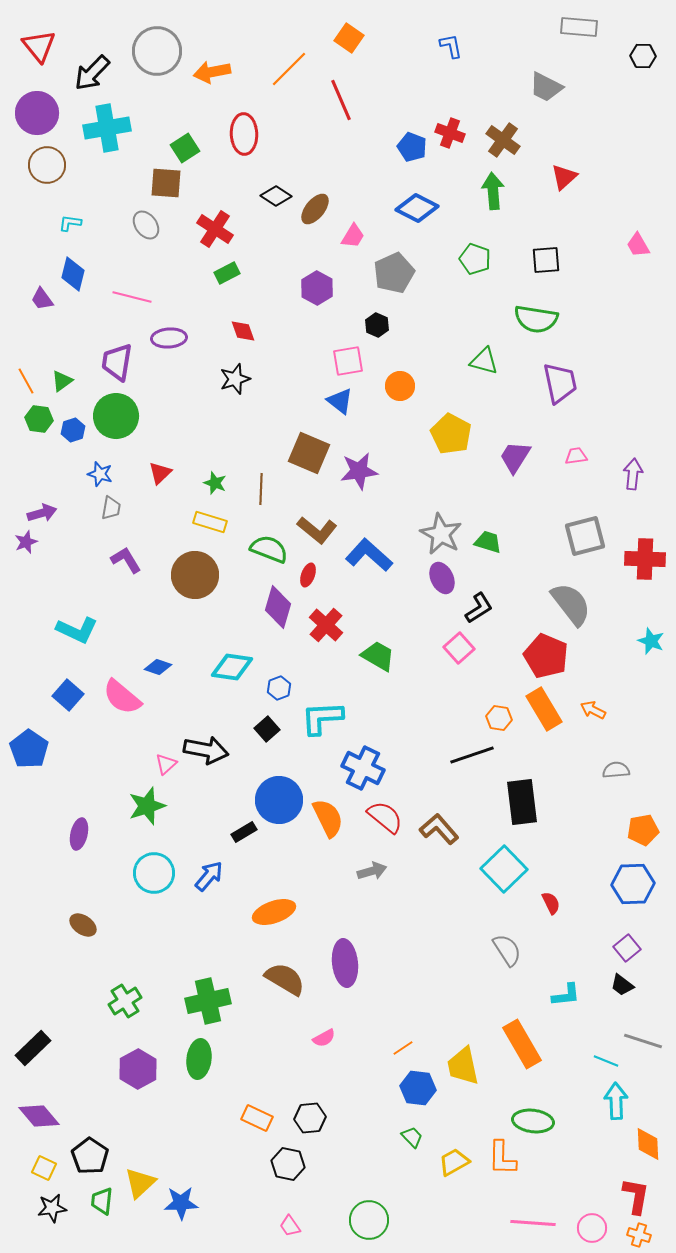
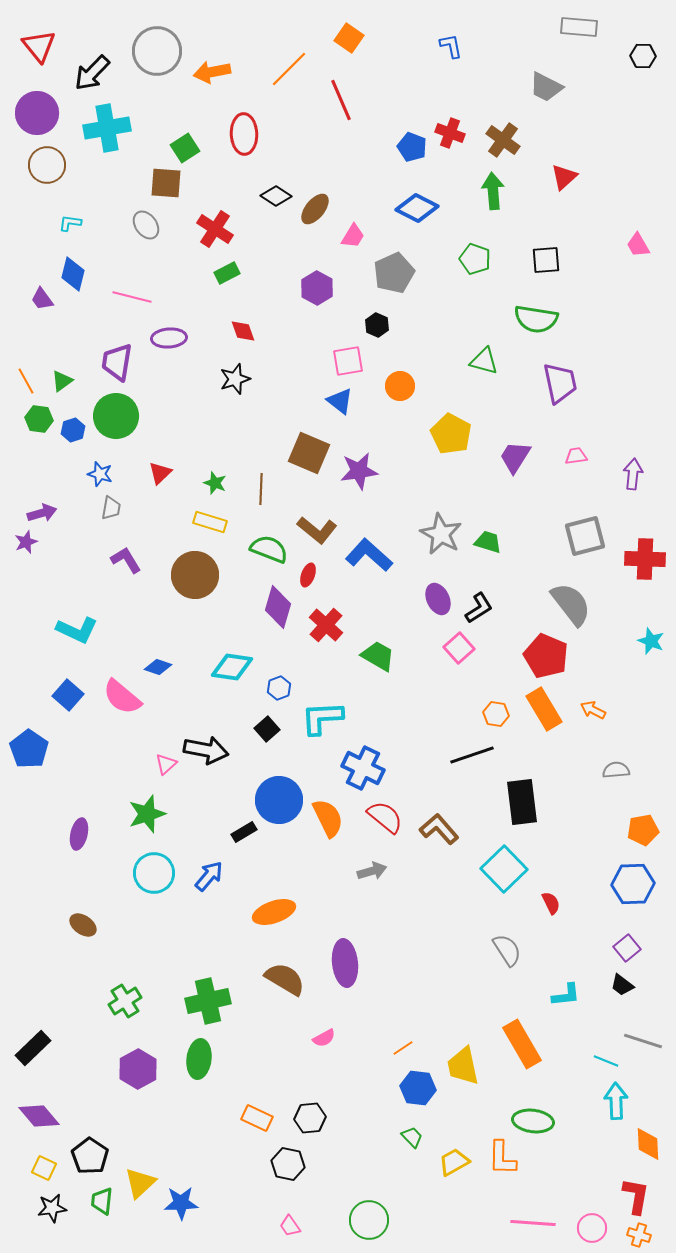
purple ellipse at (442, 578): moved 4 px left, 21 px down
orange hexagon at (499, 718): moved 3 px left, 4 px up
green star at (147, 806): moved 8 px down
